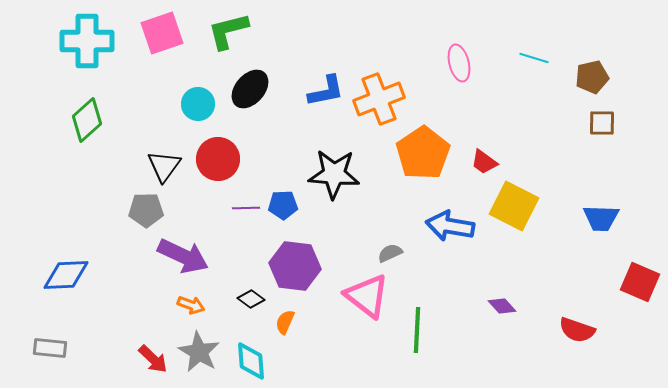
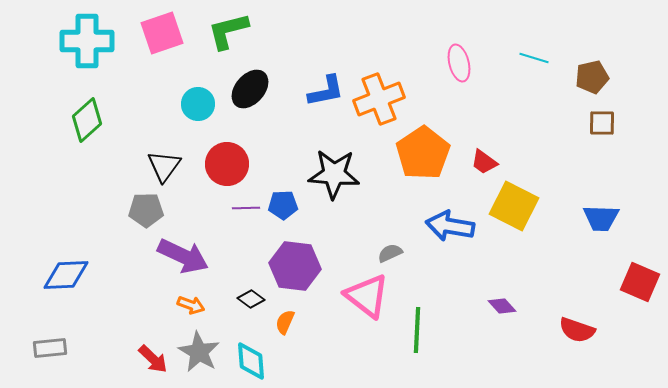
red circle: moved 9 px right, 5 px down
gray rectangle: rotated 12 degrees counterclockwise
